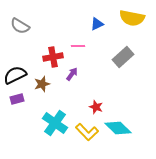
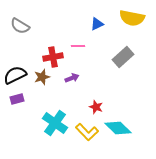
purple arrow: moved 4 px down; rotated 32 degrees clockwise
brown star: moved 7 px up
